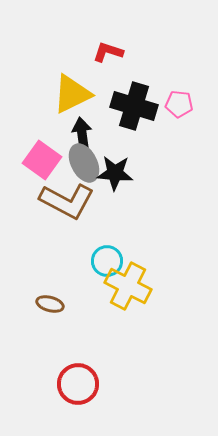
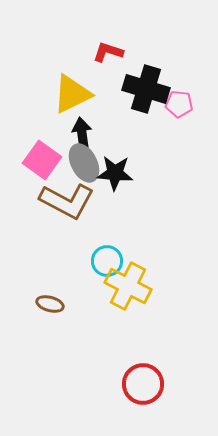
black cross: moved 12 px right, 17 px up
red circle: moved 65 px right
